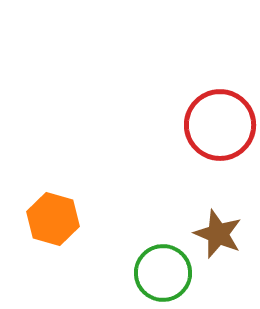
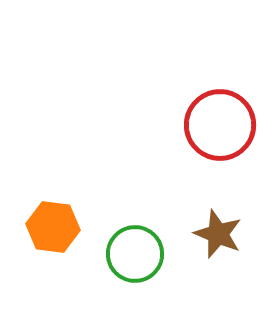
orange hexagon: moved 8 px down; rotated 9 degrees counterclockwise
green circle: moved 28 px left, 19 px up
